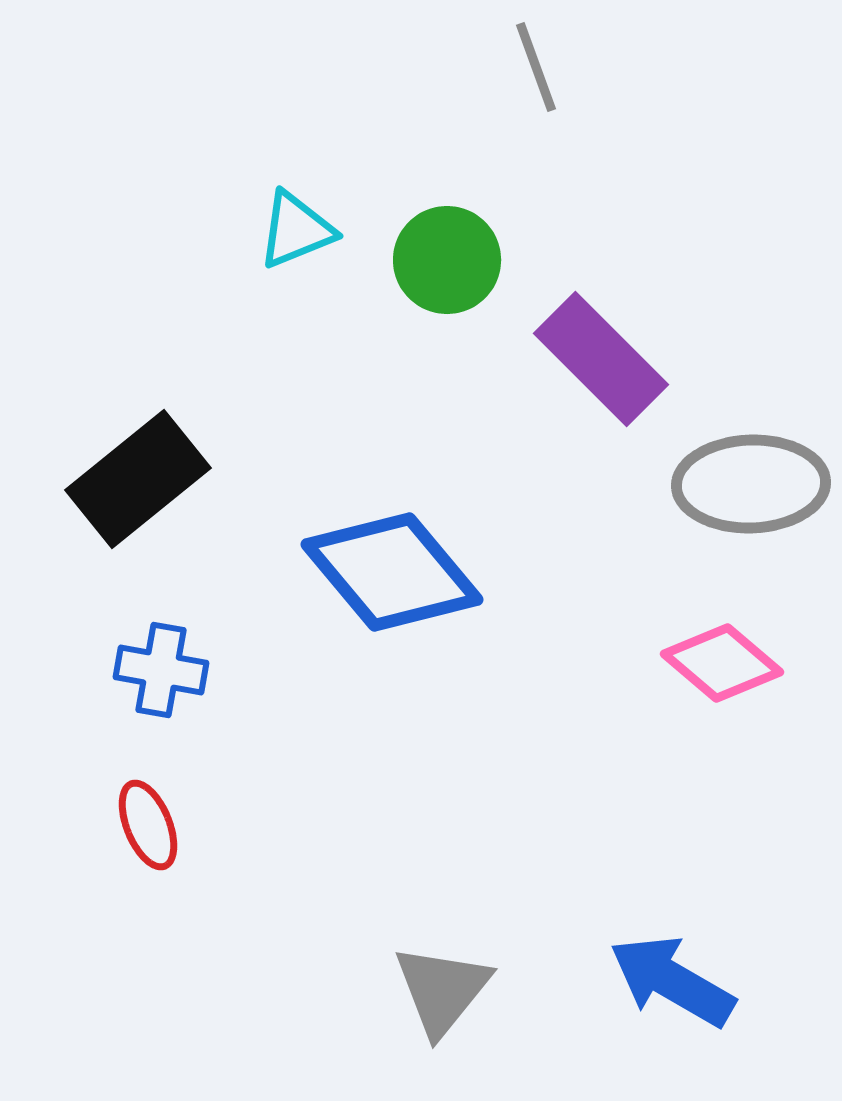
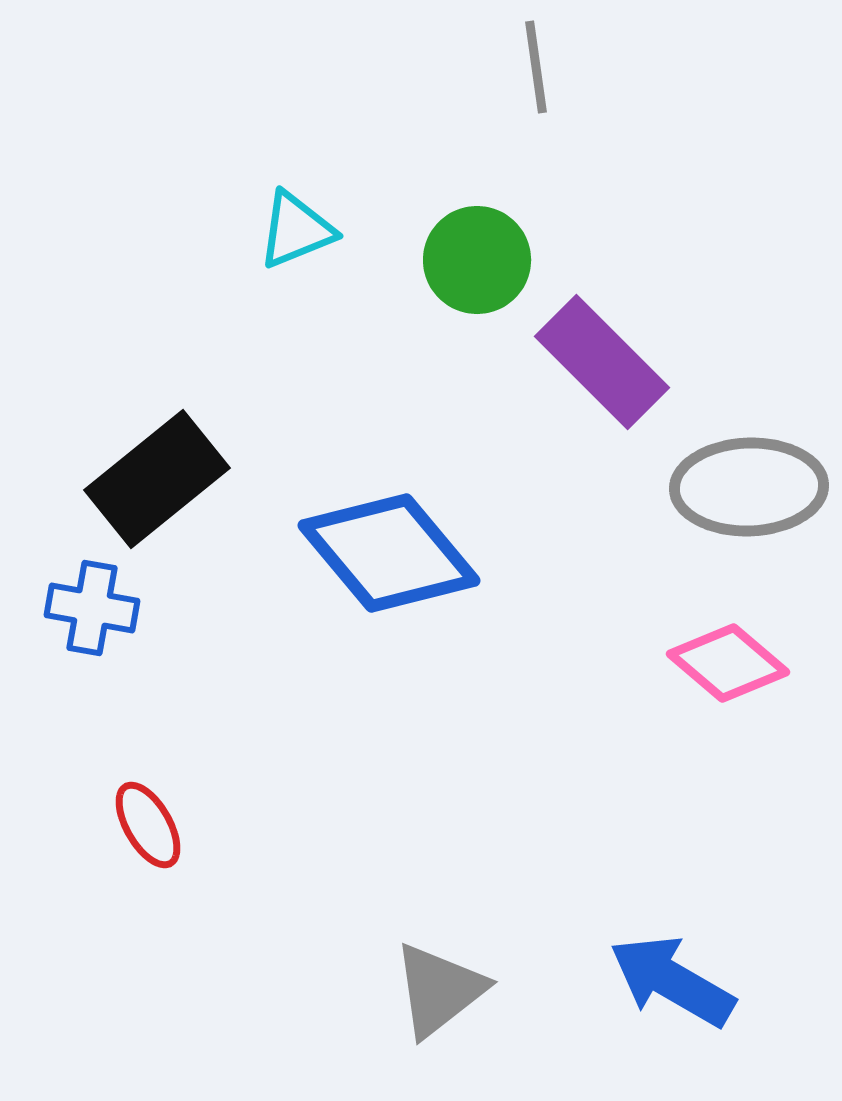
gray line: rotated 12 degrees clockwise
green circle: moved 30 px right
purple rectangle: moved 1 px right, 3 px down
black rectangle: moved 19 px right
gray ellipse: moved 2 px left, 3 px down
blue diamond: moved 3 px left, 19 px up
pink diamond: moved 6 px right
blue cross: moved 69 px left, 62 px up
red ellipse: rotated 8 degrees counterclockwise
gray triangle: moved 3 px left; rotated 13 degrees clockwise
